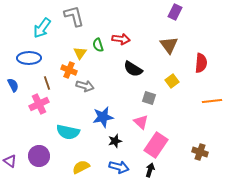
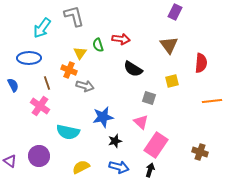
yellow square: rotated 24 degrees clockwise
pink cross: moved 1 px right, 2 px down; rotated 30 degrees counterclockwise
